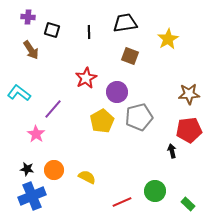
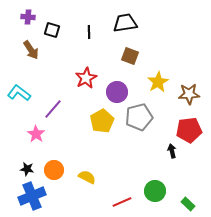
yellow star: moved 10 px left, 43 px down
